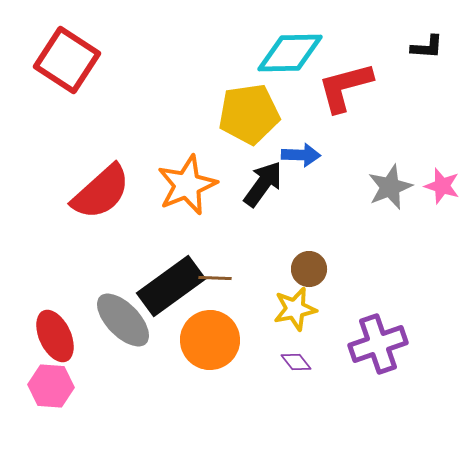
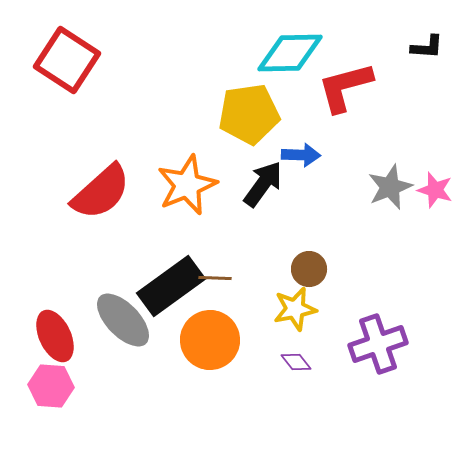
pink star: moved 7 px left, 4 px down
